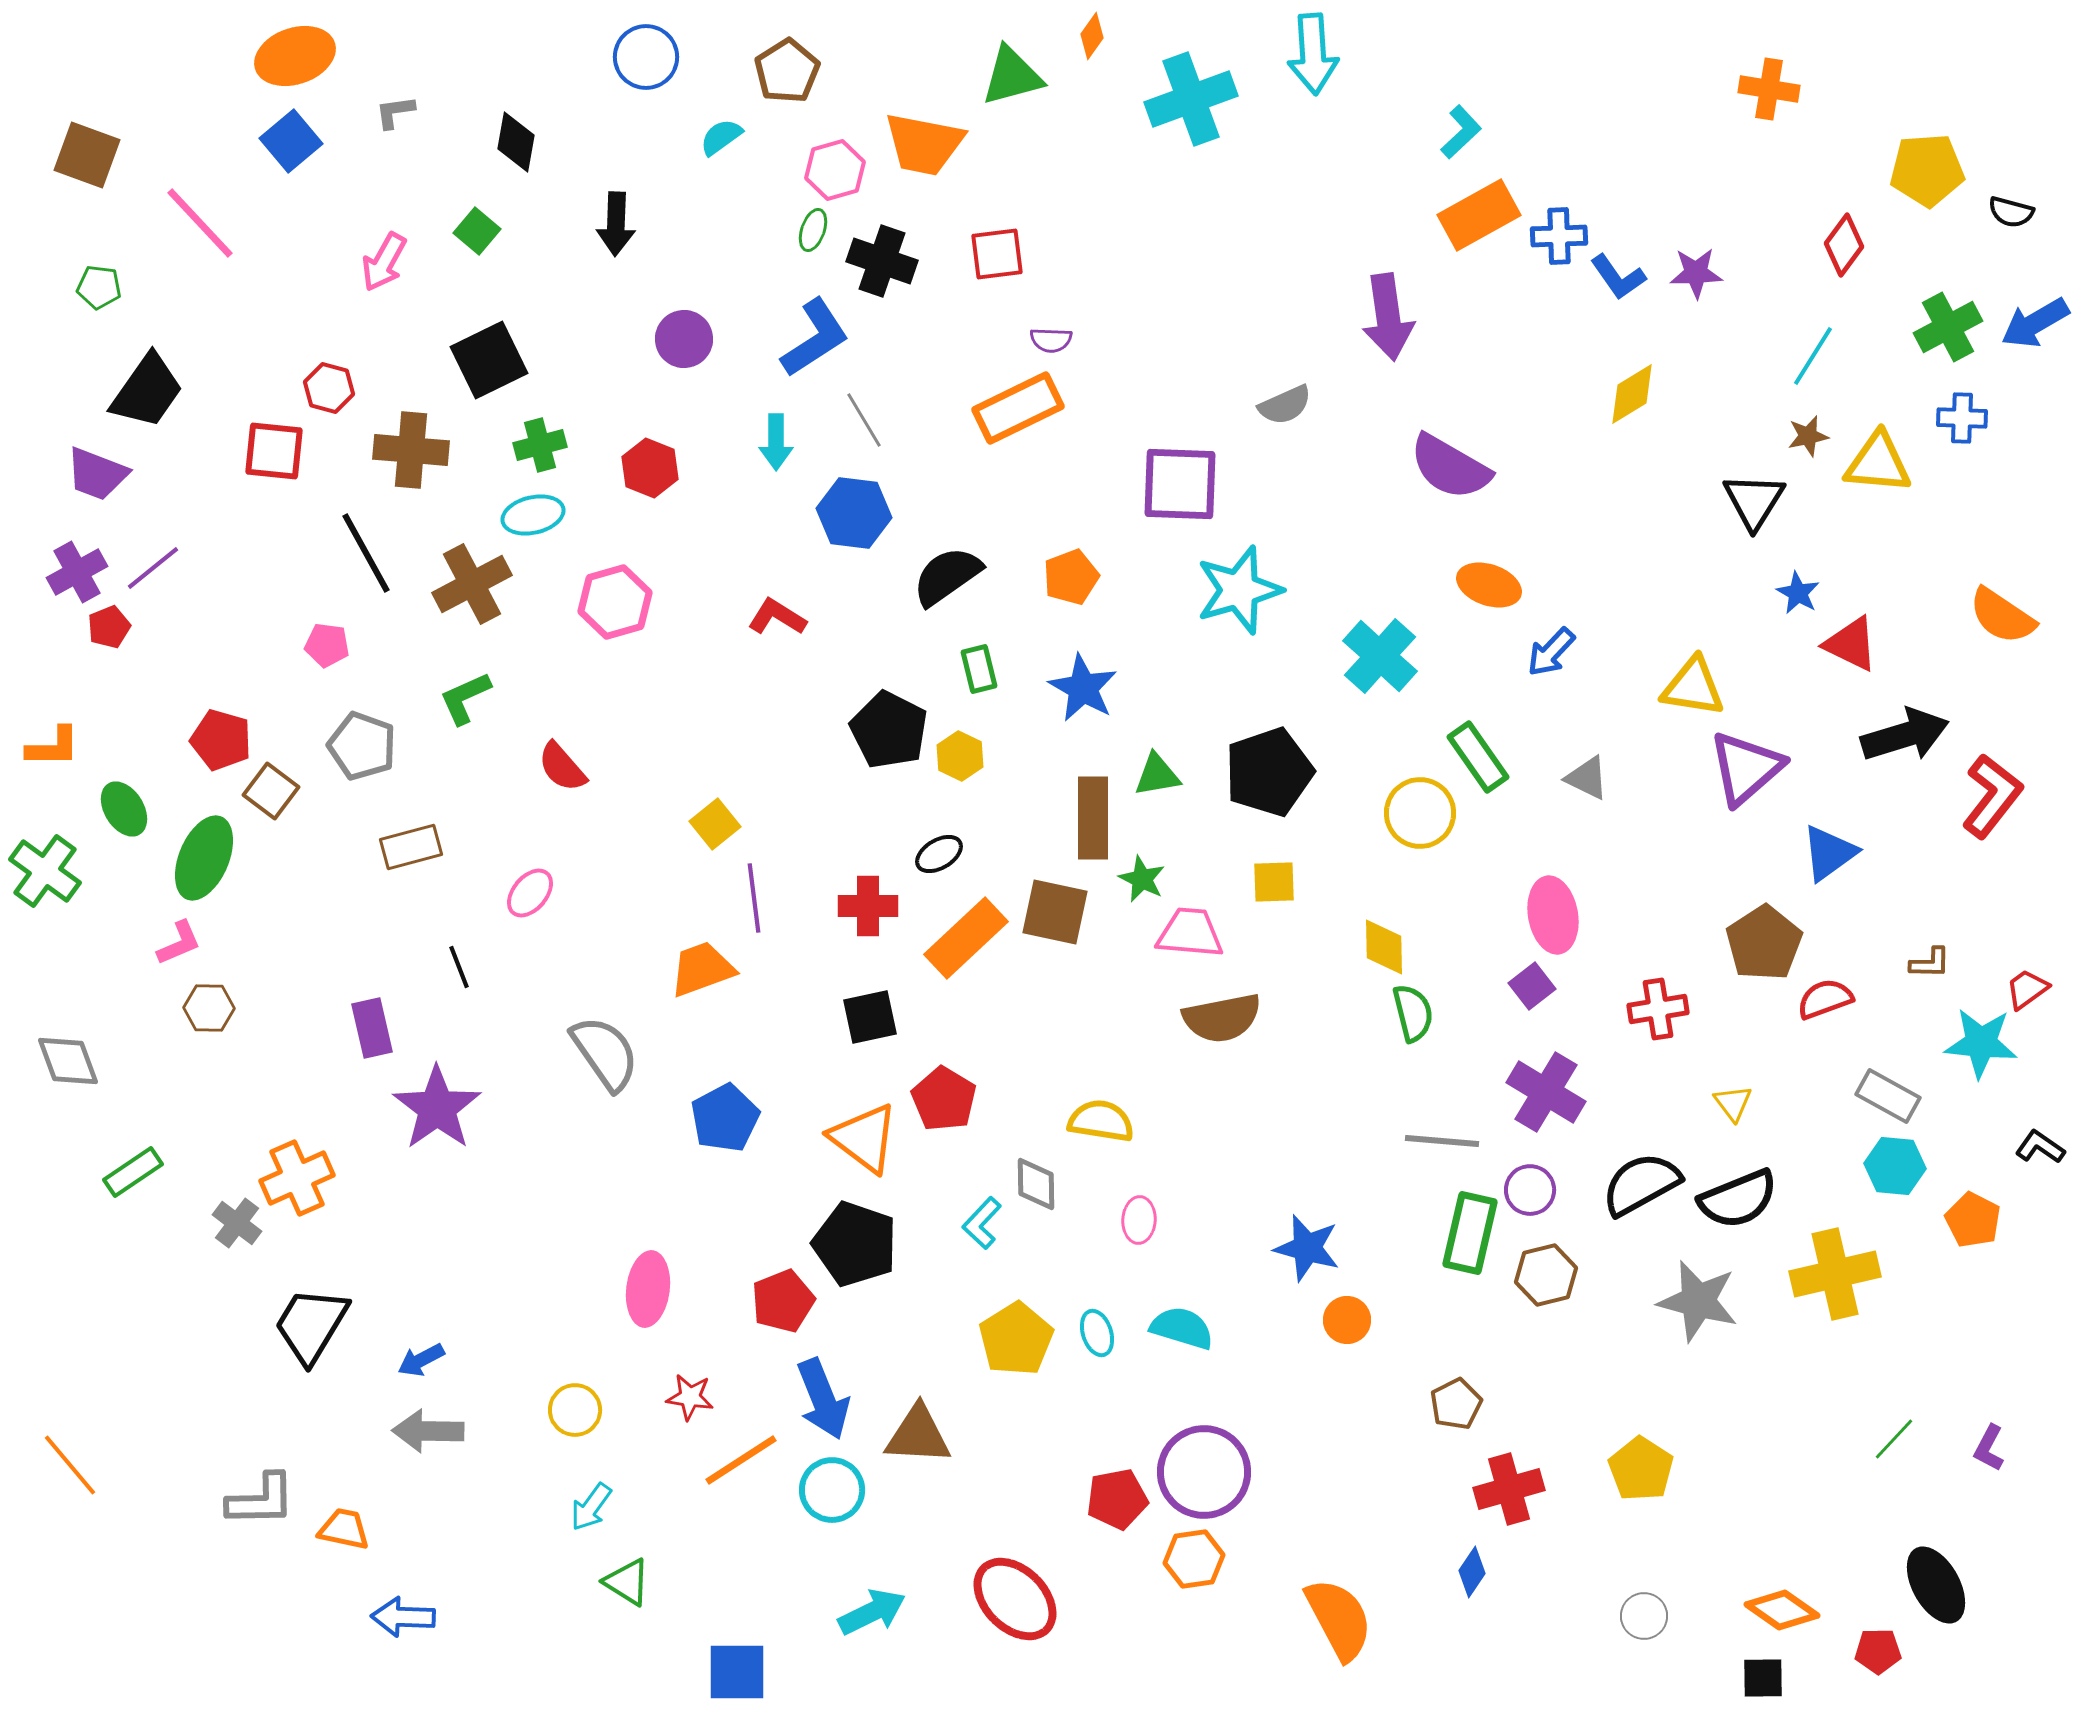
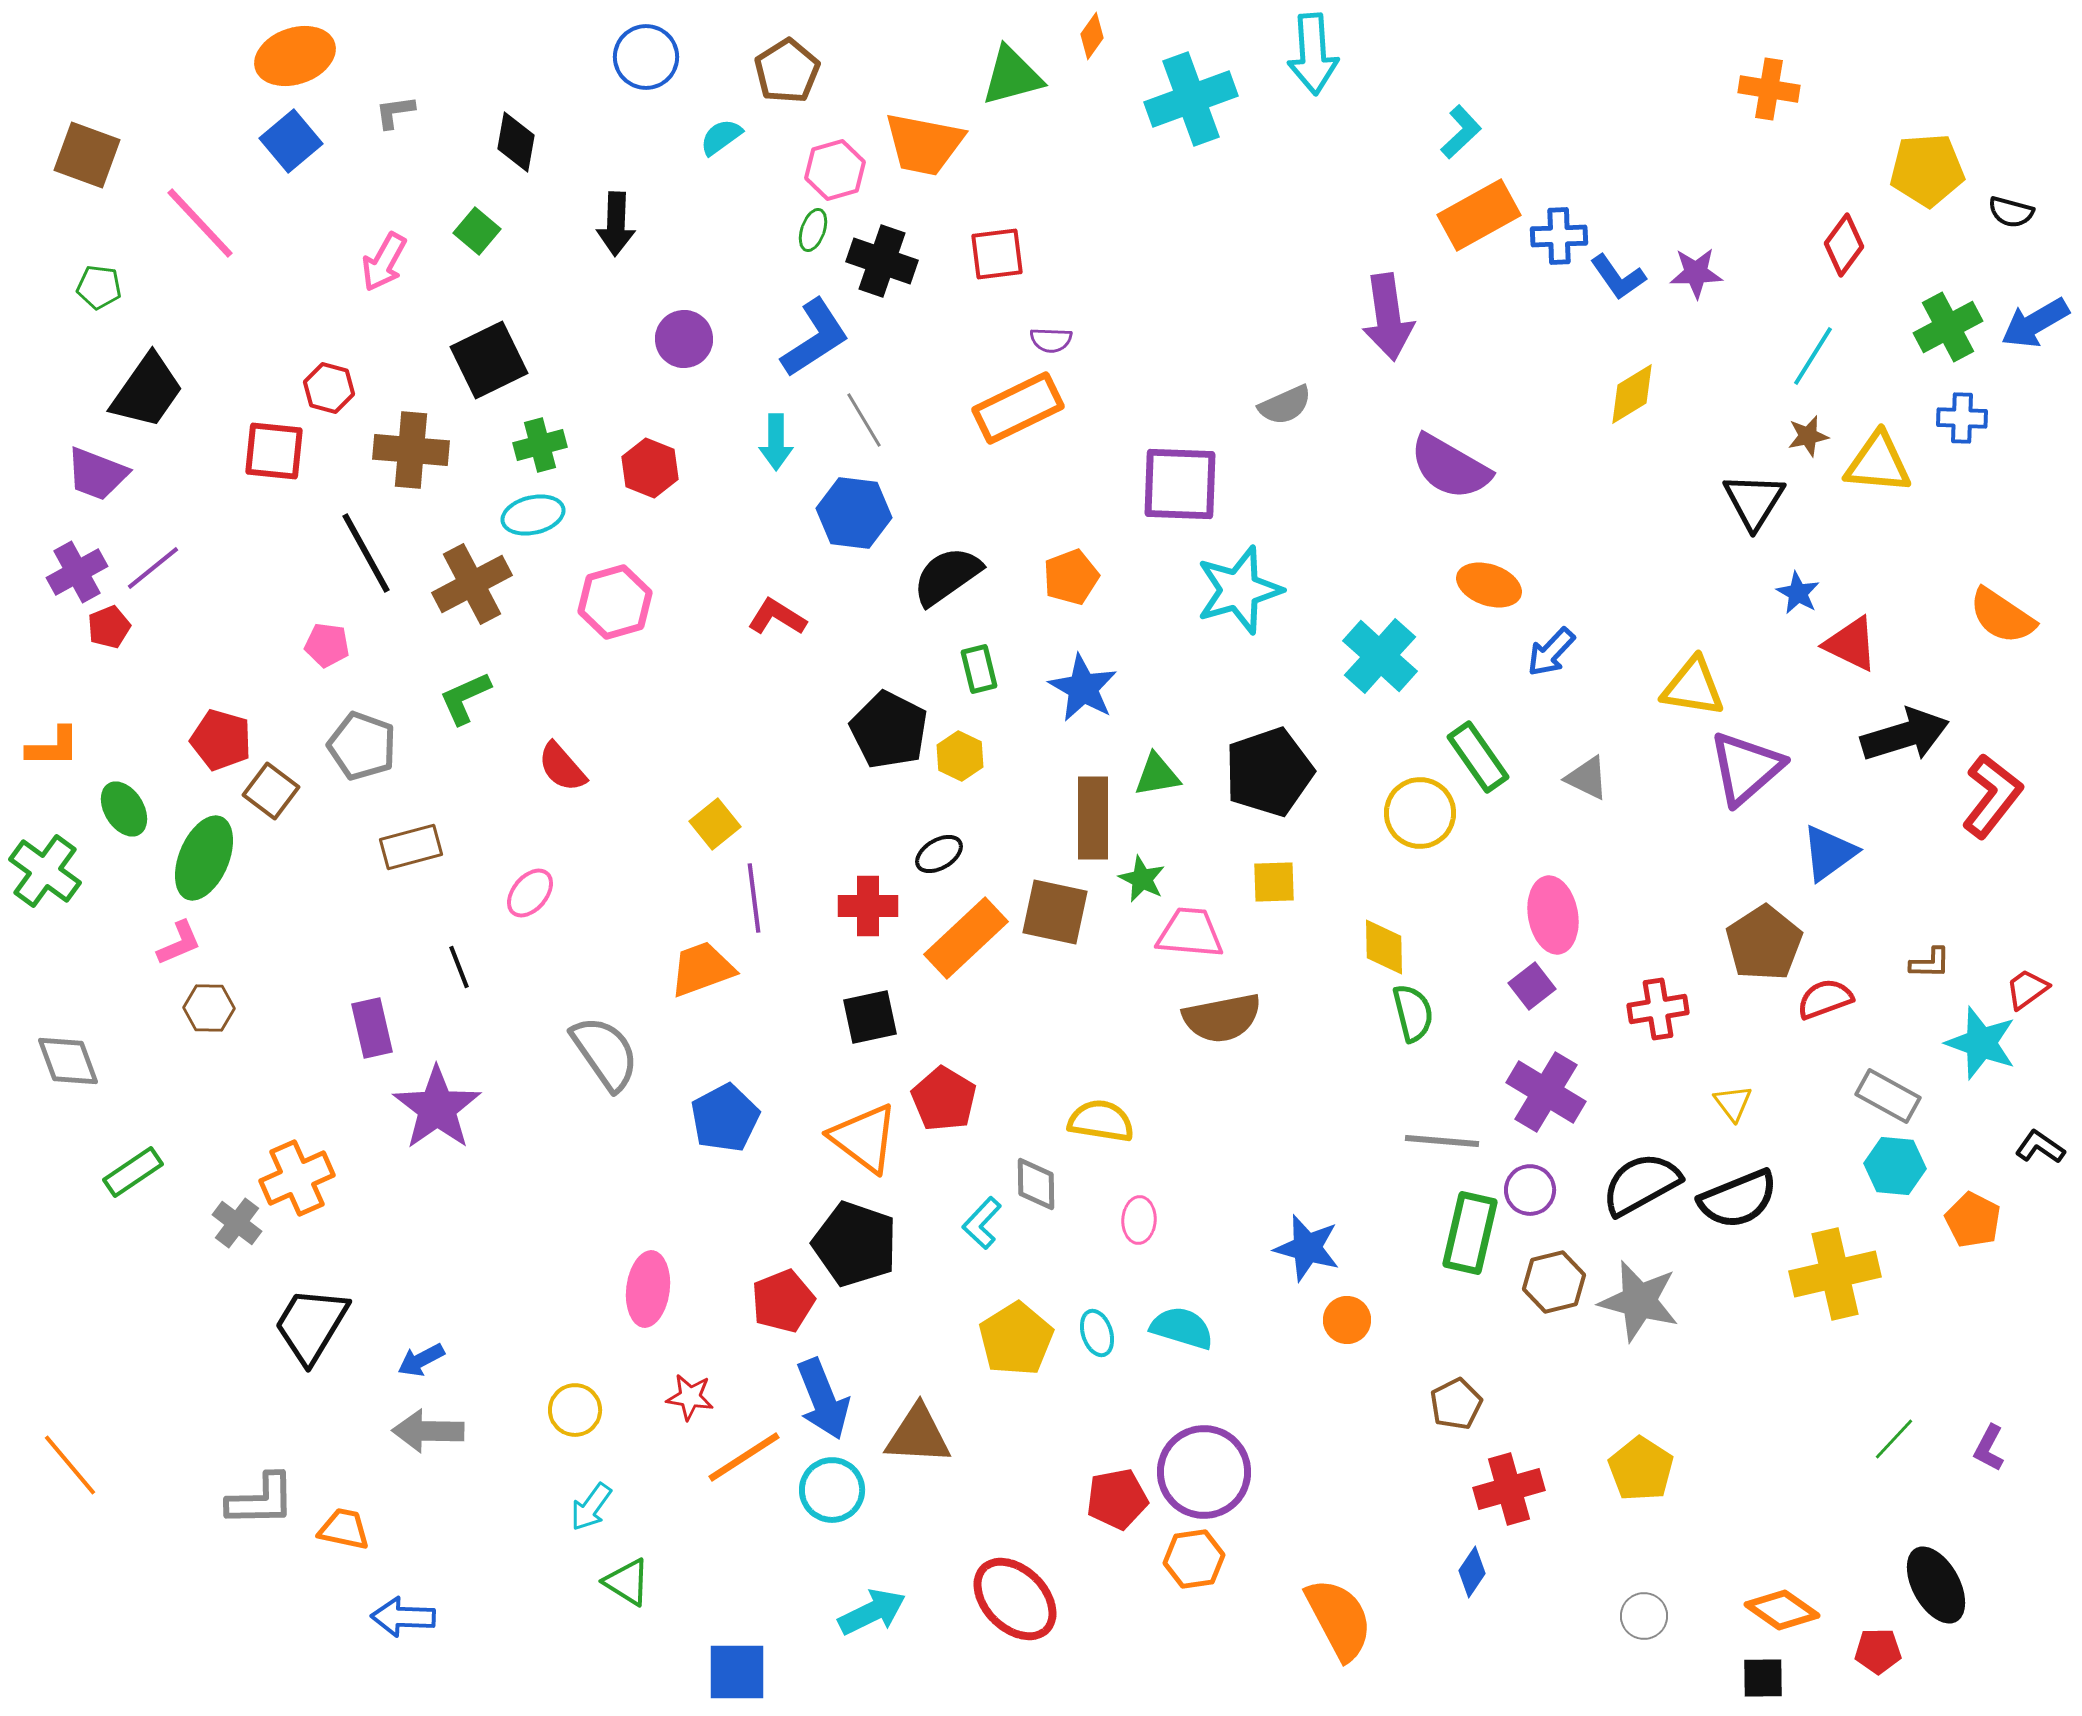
cyan star at (1981, 1043): rotated 14 degrees clockwise
brown hexagon at (1546, 1275): moved 8 px right, 7 px down
gray star at (1698, 1301): moved 59 px left
orange line at (741, 1460): moved 3 px right, 3 px up
